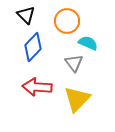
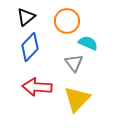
black triangle: moved 2 px down; rotated 36 degrees clockwise
blue diamond: moved 3 px left
